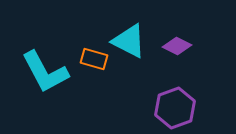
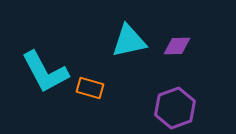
cyan triangle: rotated 39 degrees counterclockwise
purple diamond: rotated 28 degrees counterclockwise
orange rectangle: moved 4 px left, 29 px down
